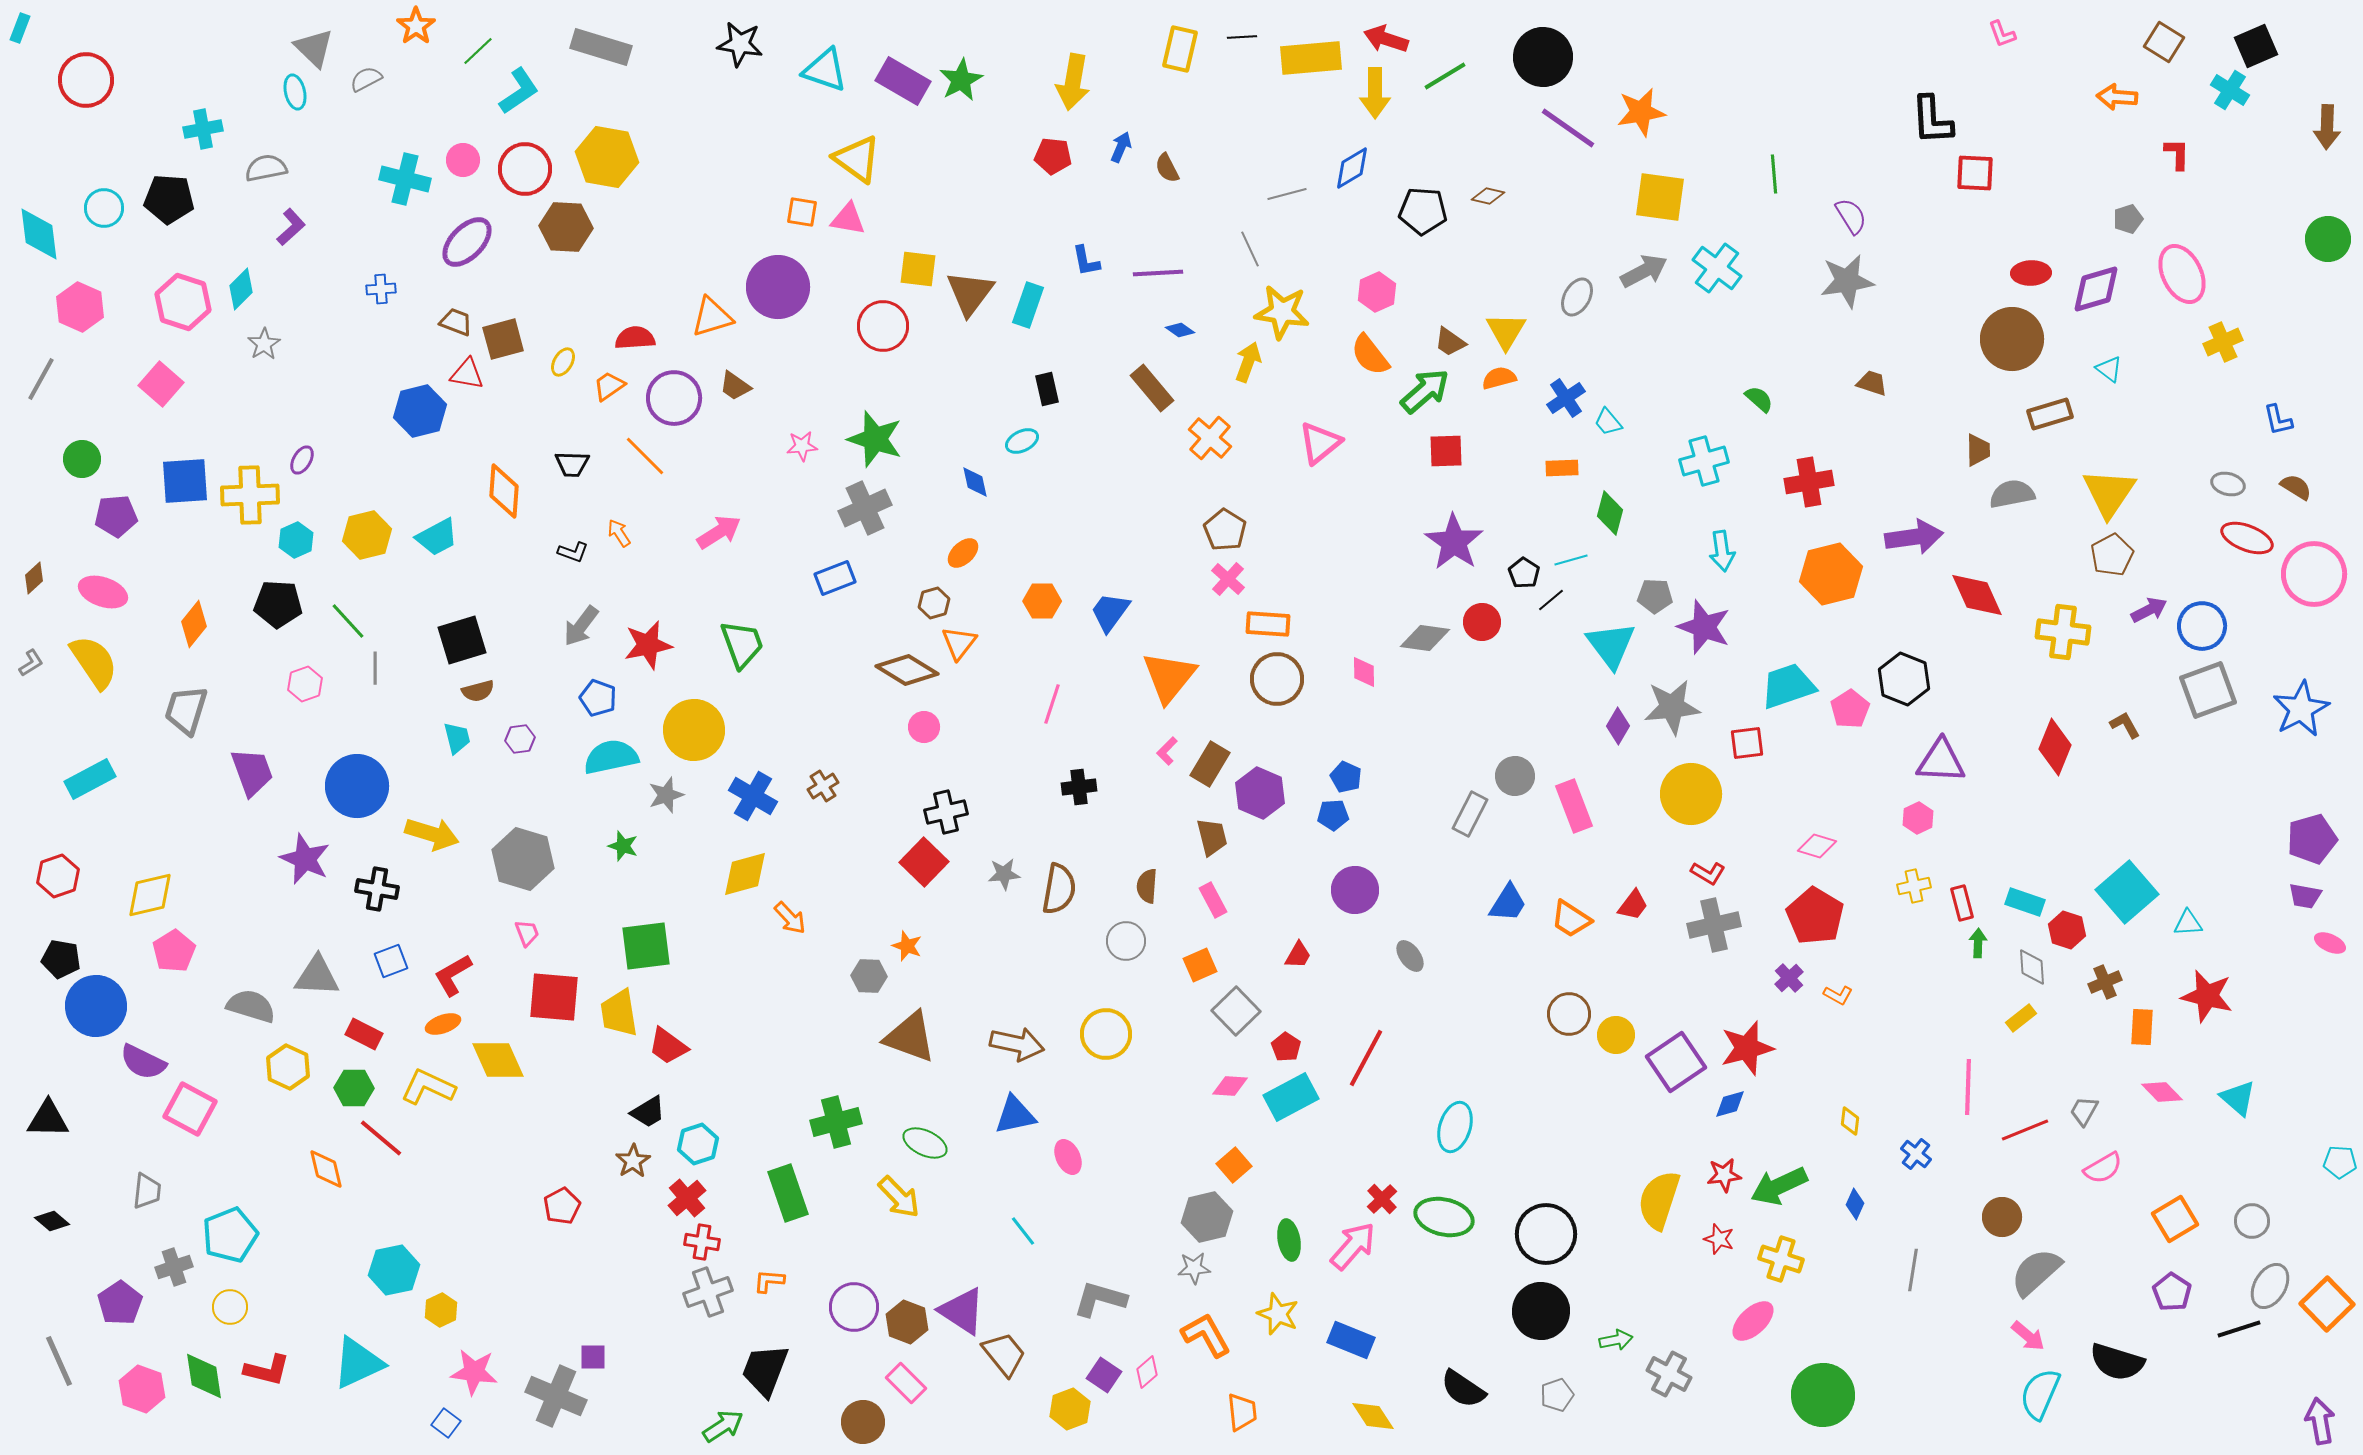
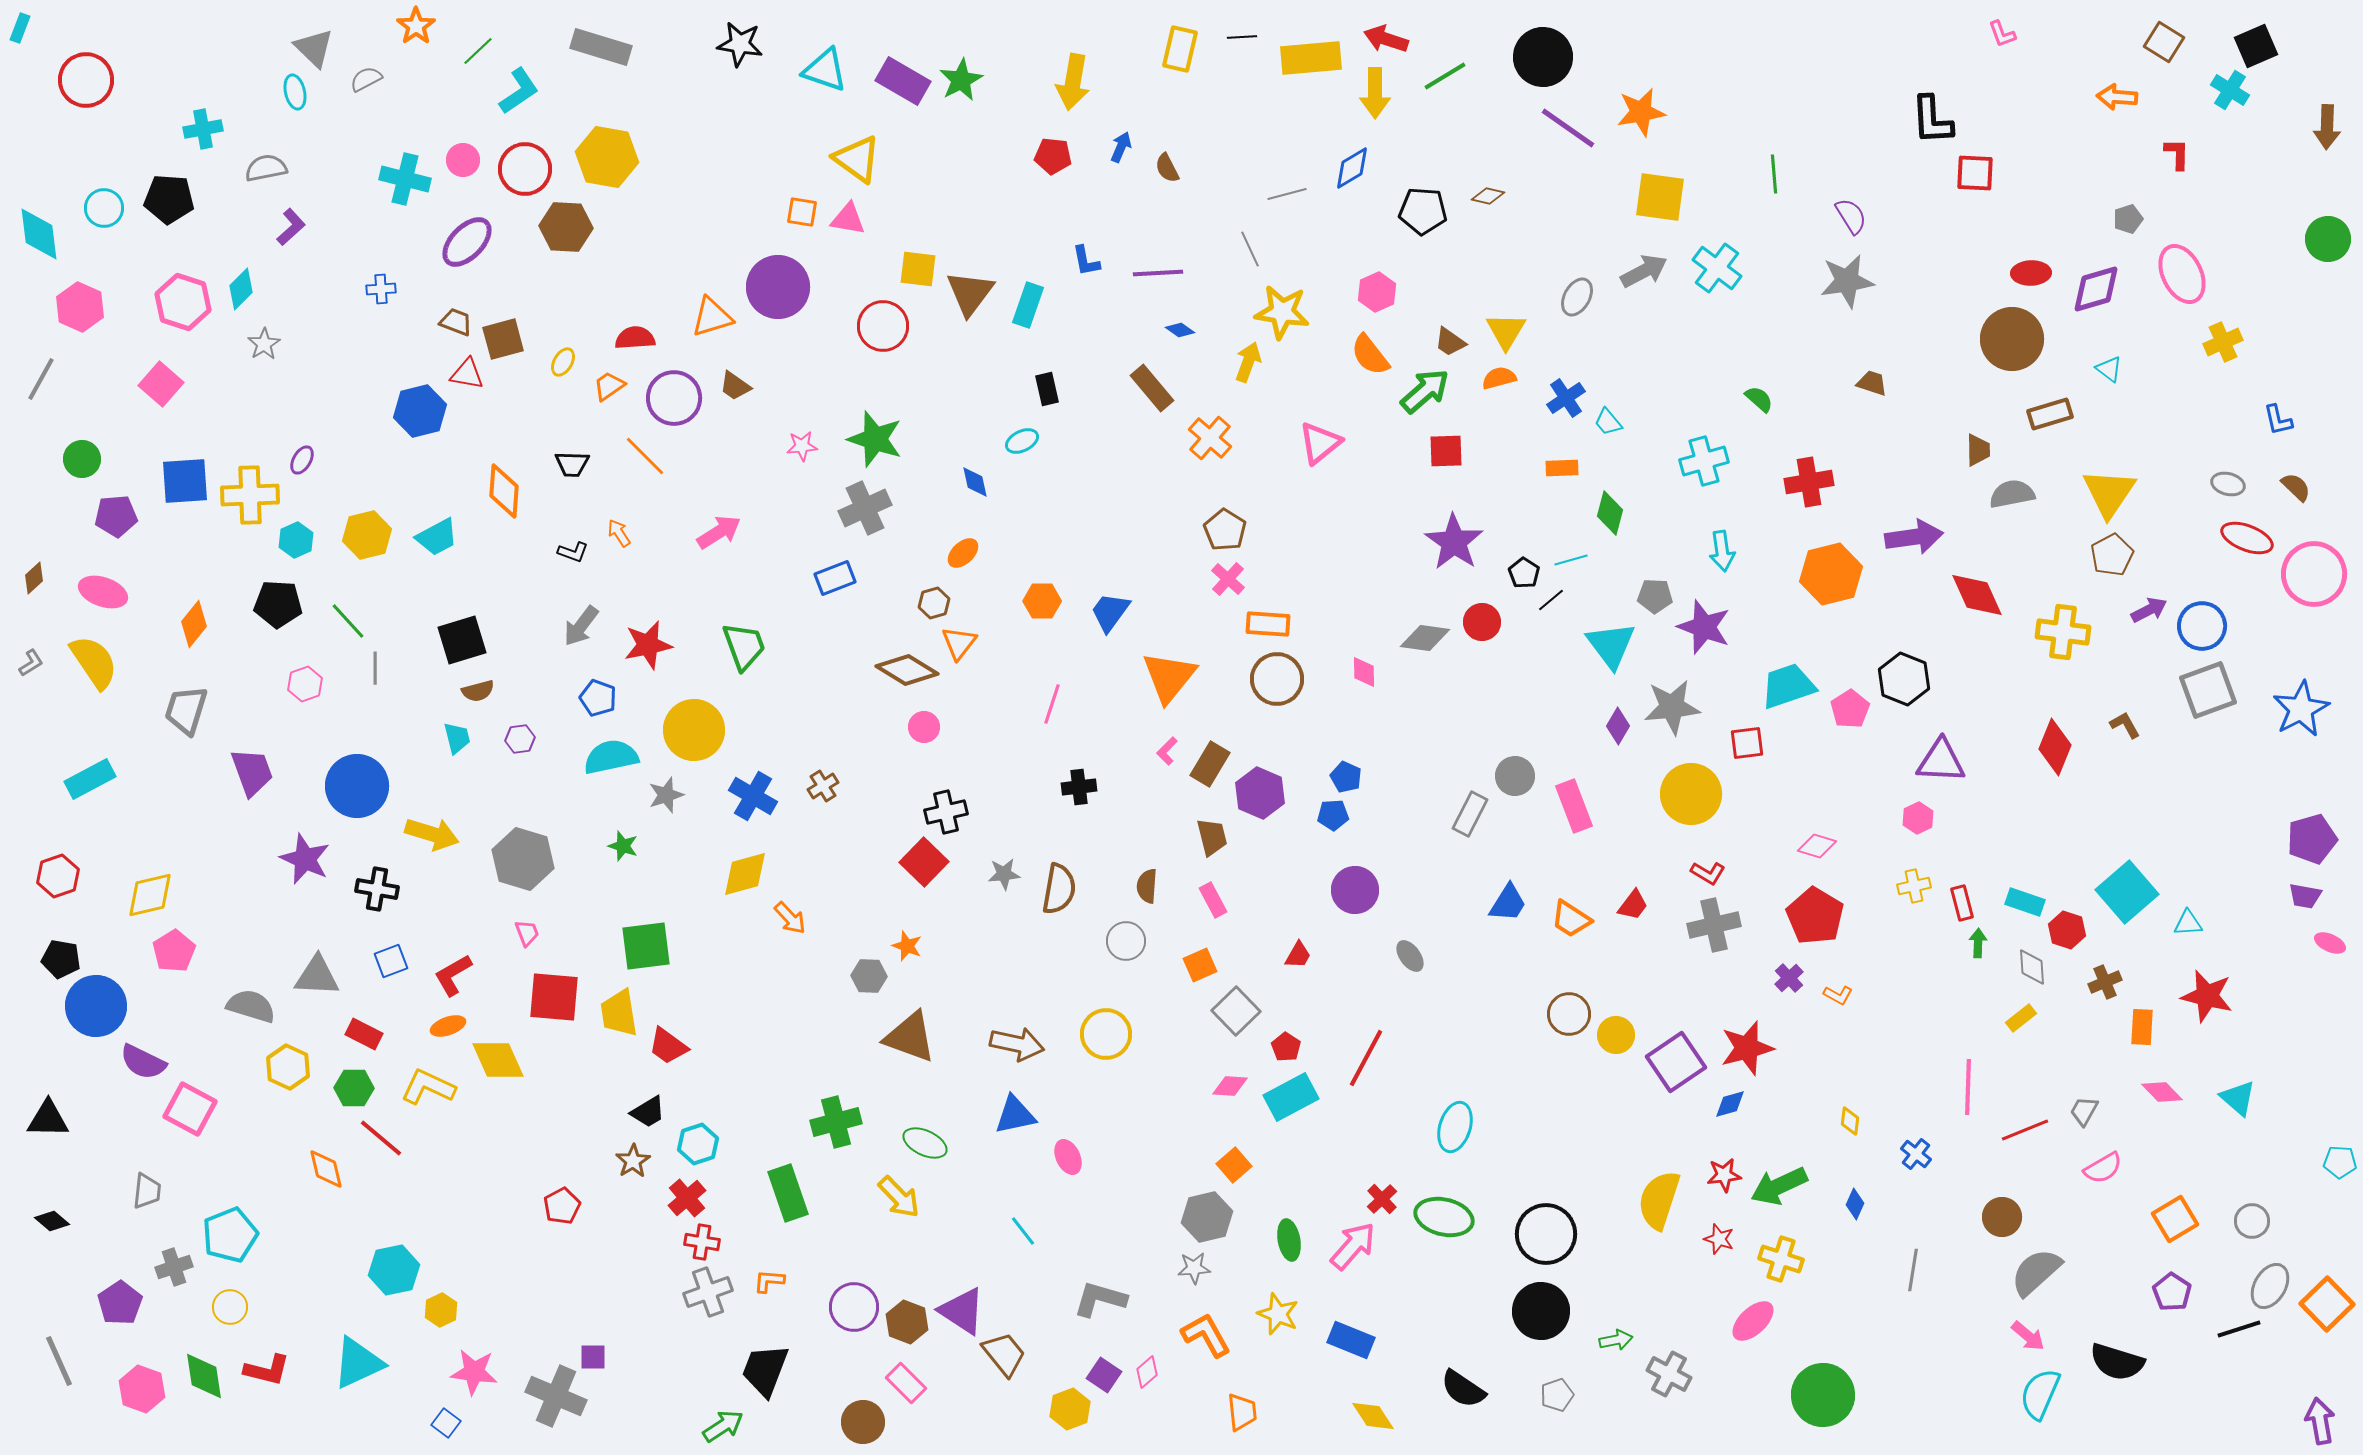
brown semicircle at (2296, 487): rotated 12 degrees clockwise
green trapezoid at (742, 644): moved 2 px right, 2 px down
orange ellipse at (443, 1024): moved 5 px right, 2 px down
